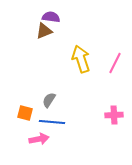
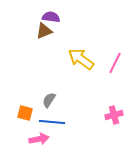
yellow arrow: rotated 36 degrees counterclockwise
pink cross: rotated 12 degrees counterclockwise
